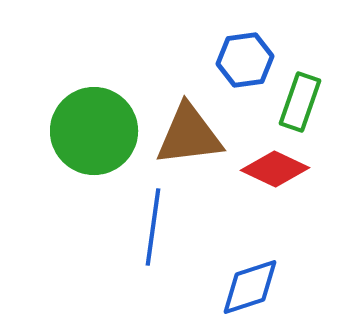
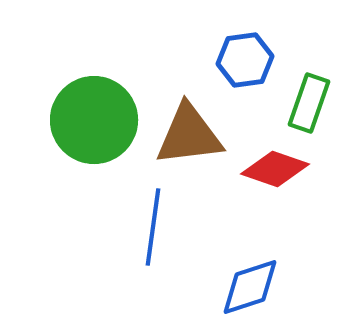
green rectangle: moved 9 px right, 1 px down
green circle: moved 11 px up
red diamond: rotated 6 degrees counterclockwise
